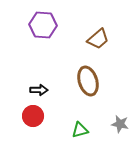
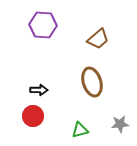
brown ellipse: moved 4 px right, 1 px down
gray star: rotated 18 degrees counterclockwise
